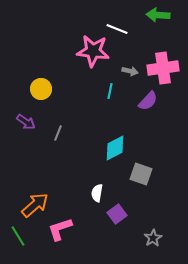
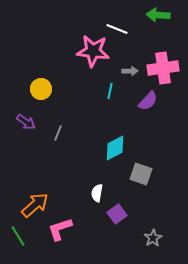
gray arrow: rotated 14 degrees counterclockwise
